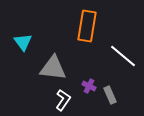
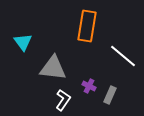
gray rectangle: rotated 48 degrees clockwise
